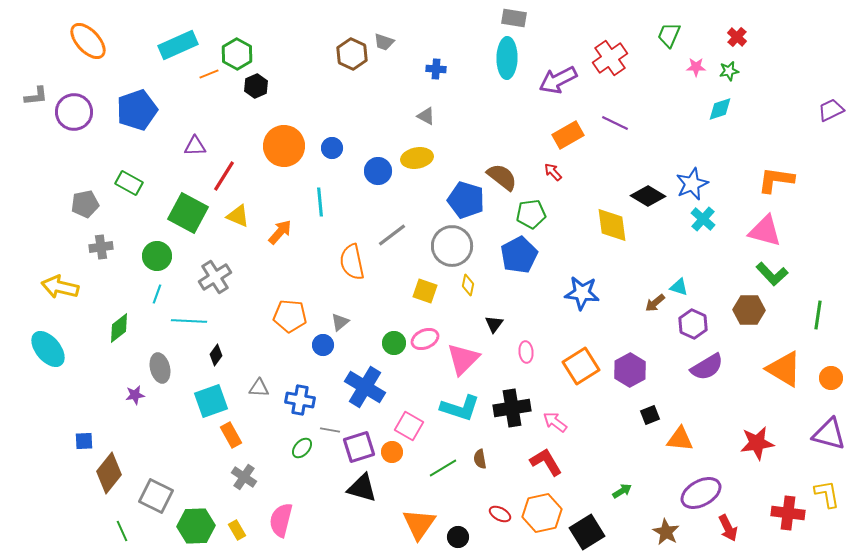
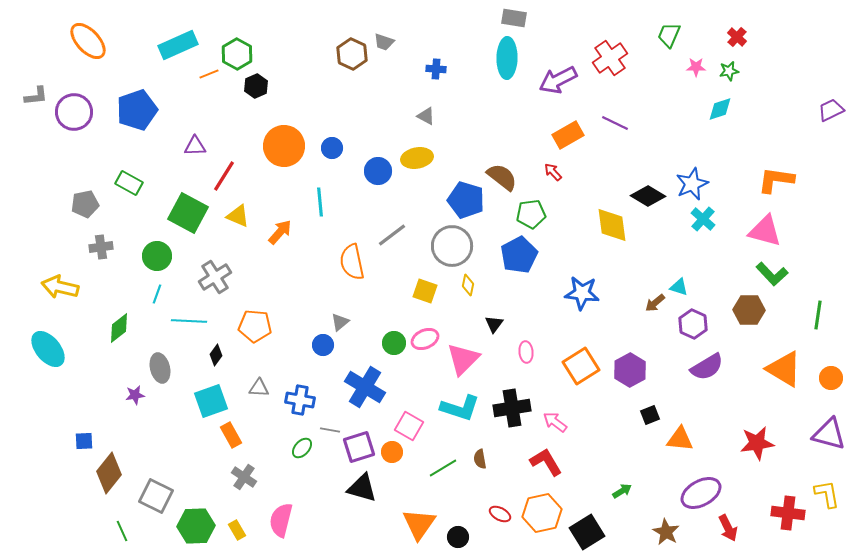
orange pentagon at (290, 316): moved 35 px left, 10 px down
